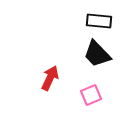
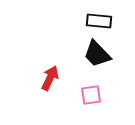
pink square: rotated 15 degrees clockwise
